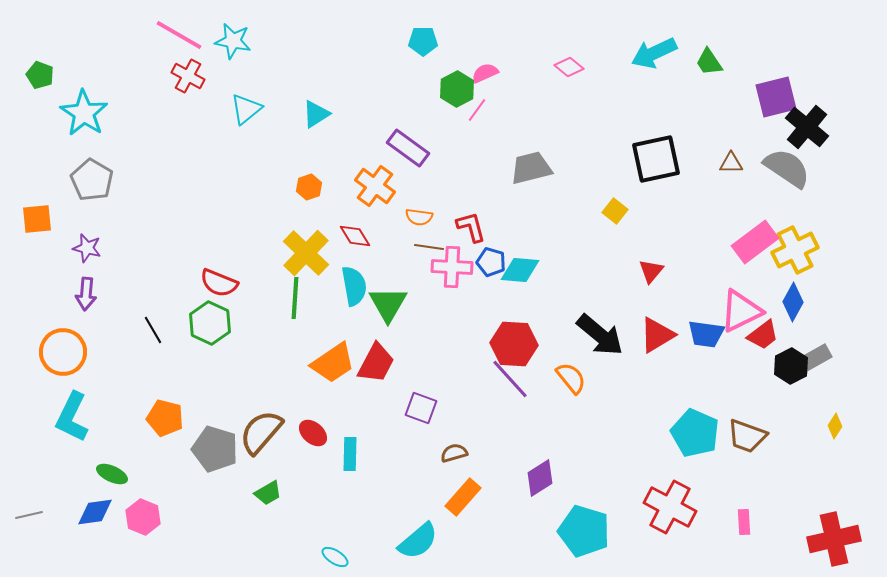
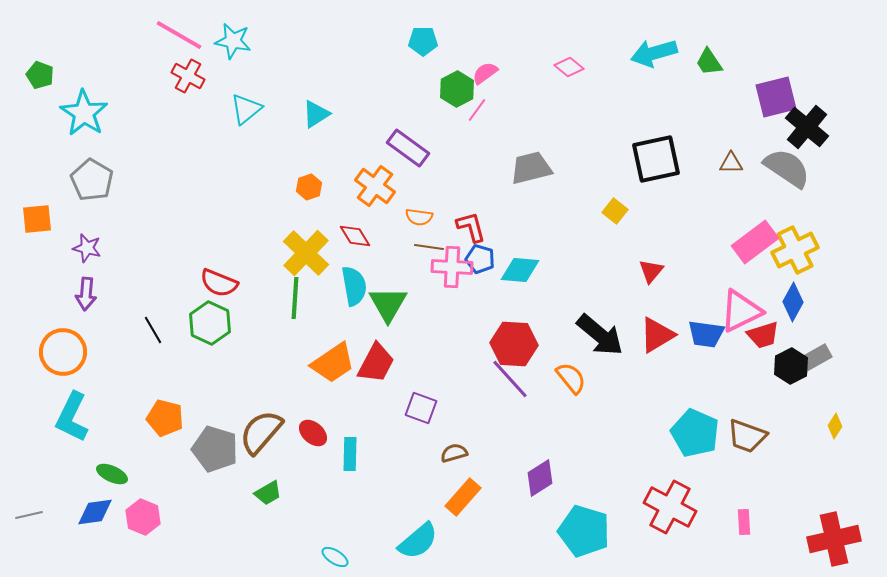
cyan arrow at (654, 53): rotated 9 degrees clockwise
pink semicircle at (485, 73): rotated 12 degrees counterclockwise
blue pentagon at (491, 262): moved 11 px left, 3 px up
red trapezoid at (763, 335): rotated 20 degrees clockwise
